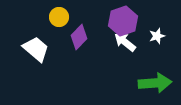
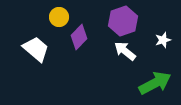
white star: moved 6 px right, 4 px down
white arrow: moved 9 px down
green arrow: rotated 24 degrees counterclockwise
